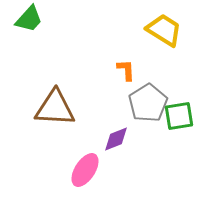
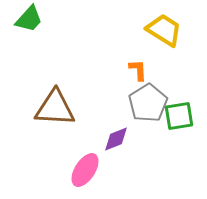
orange L-shape: moved 12 px right
